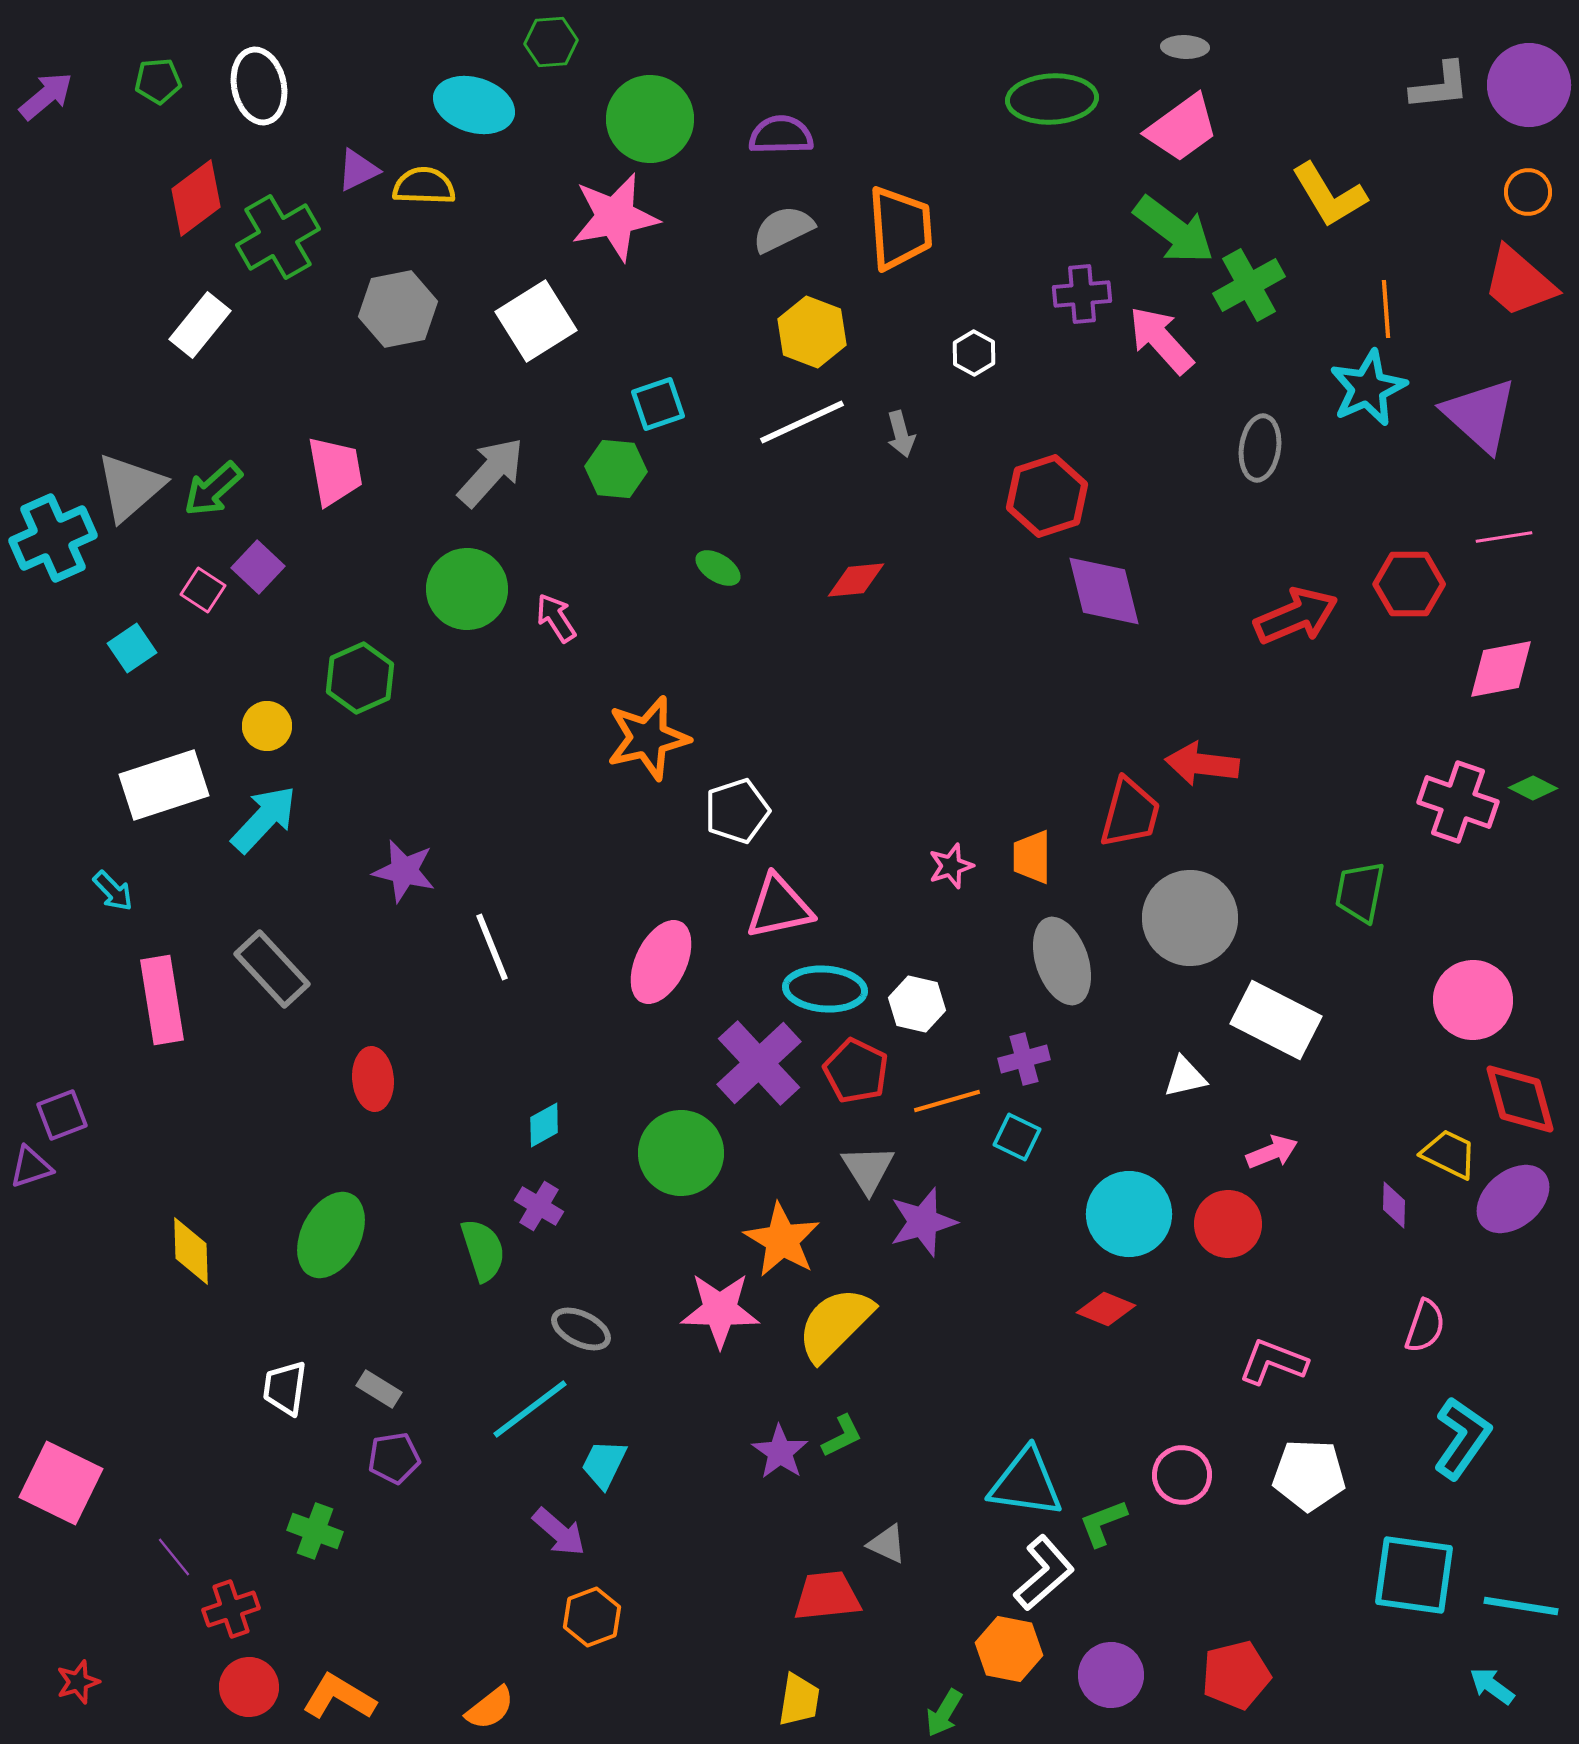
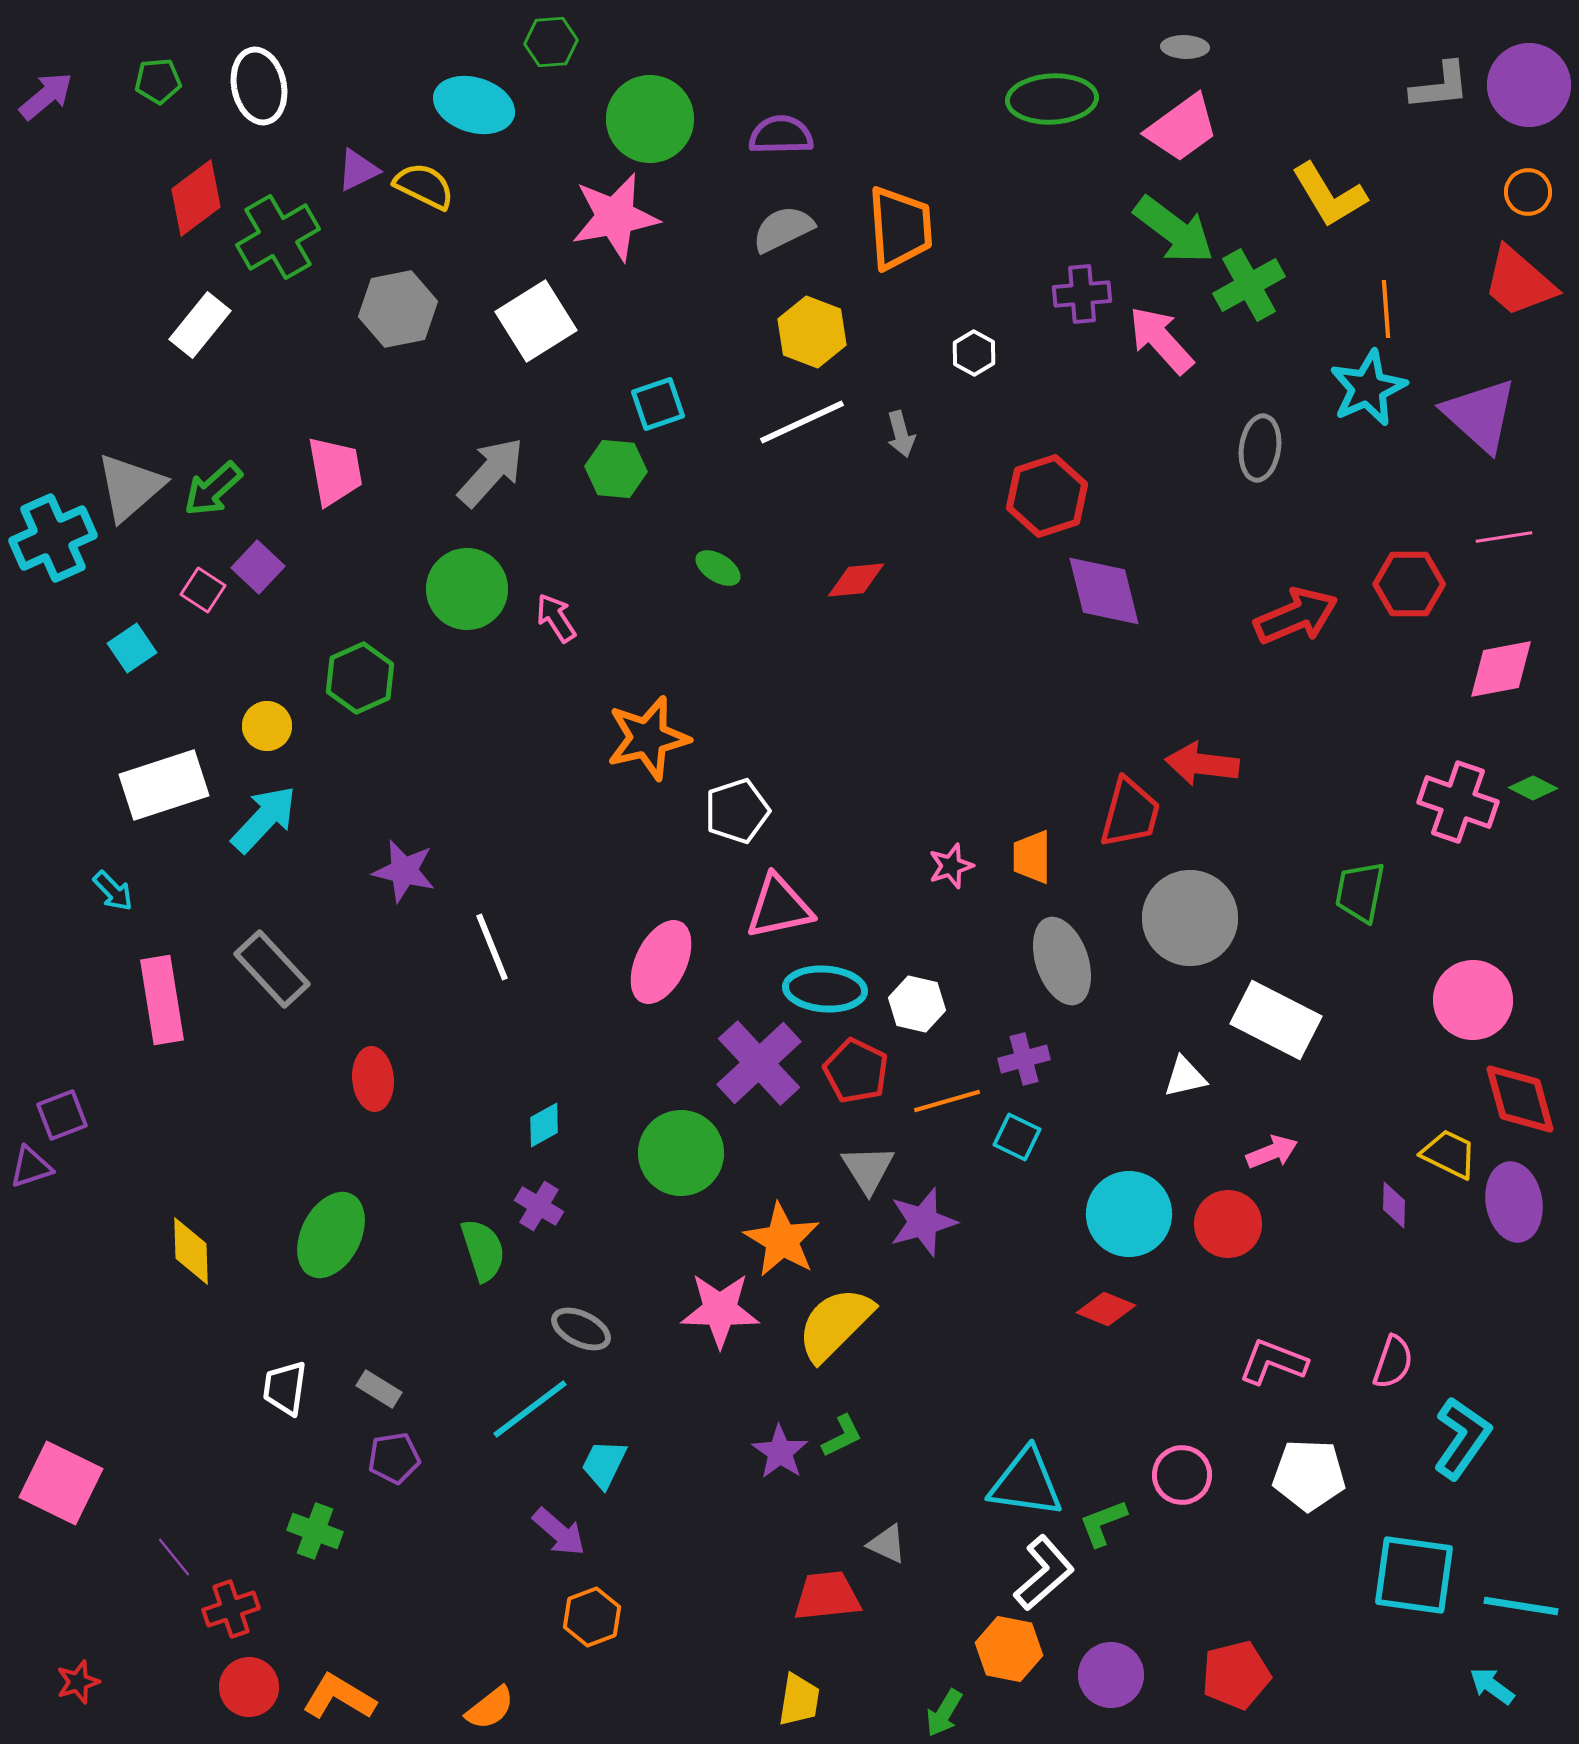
yellow semicircle at (424, 186): rotated 24 degrees clockwise
purple ellipse at (1513, 1199): moved 1 px right, 3 px down; rotated 60 degrees counterclockwise
pink semicircle at (1425, 1326): moved 32 px left, 36 px down
